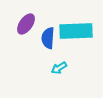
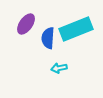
cyan rectangle: moved 2 px up; rotated 20 degrees counterclockwise
cyan arrow: rotated 21 degrees clockwise
